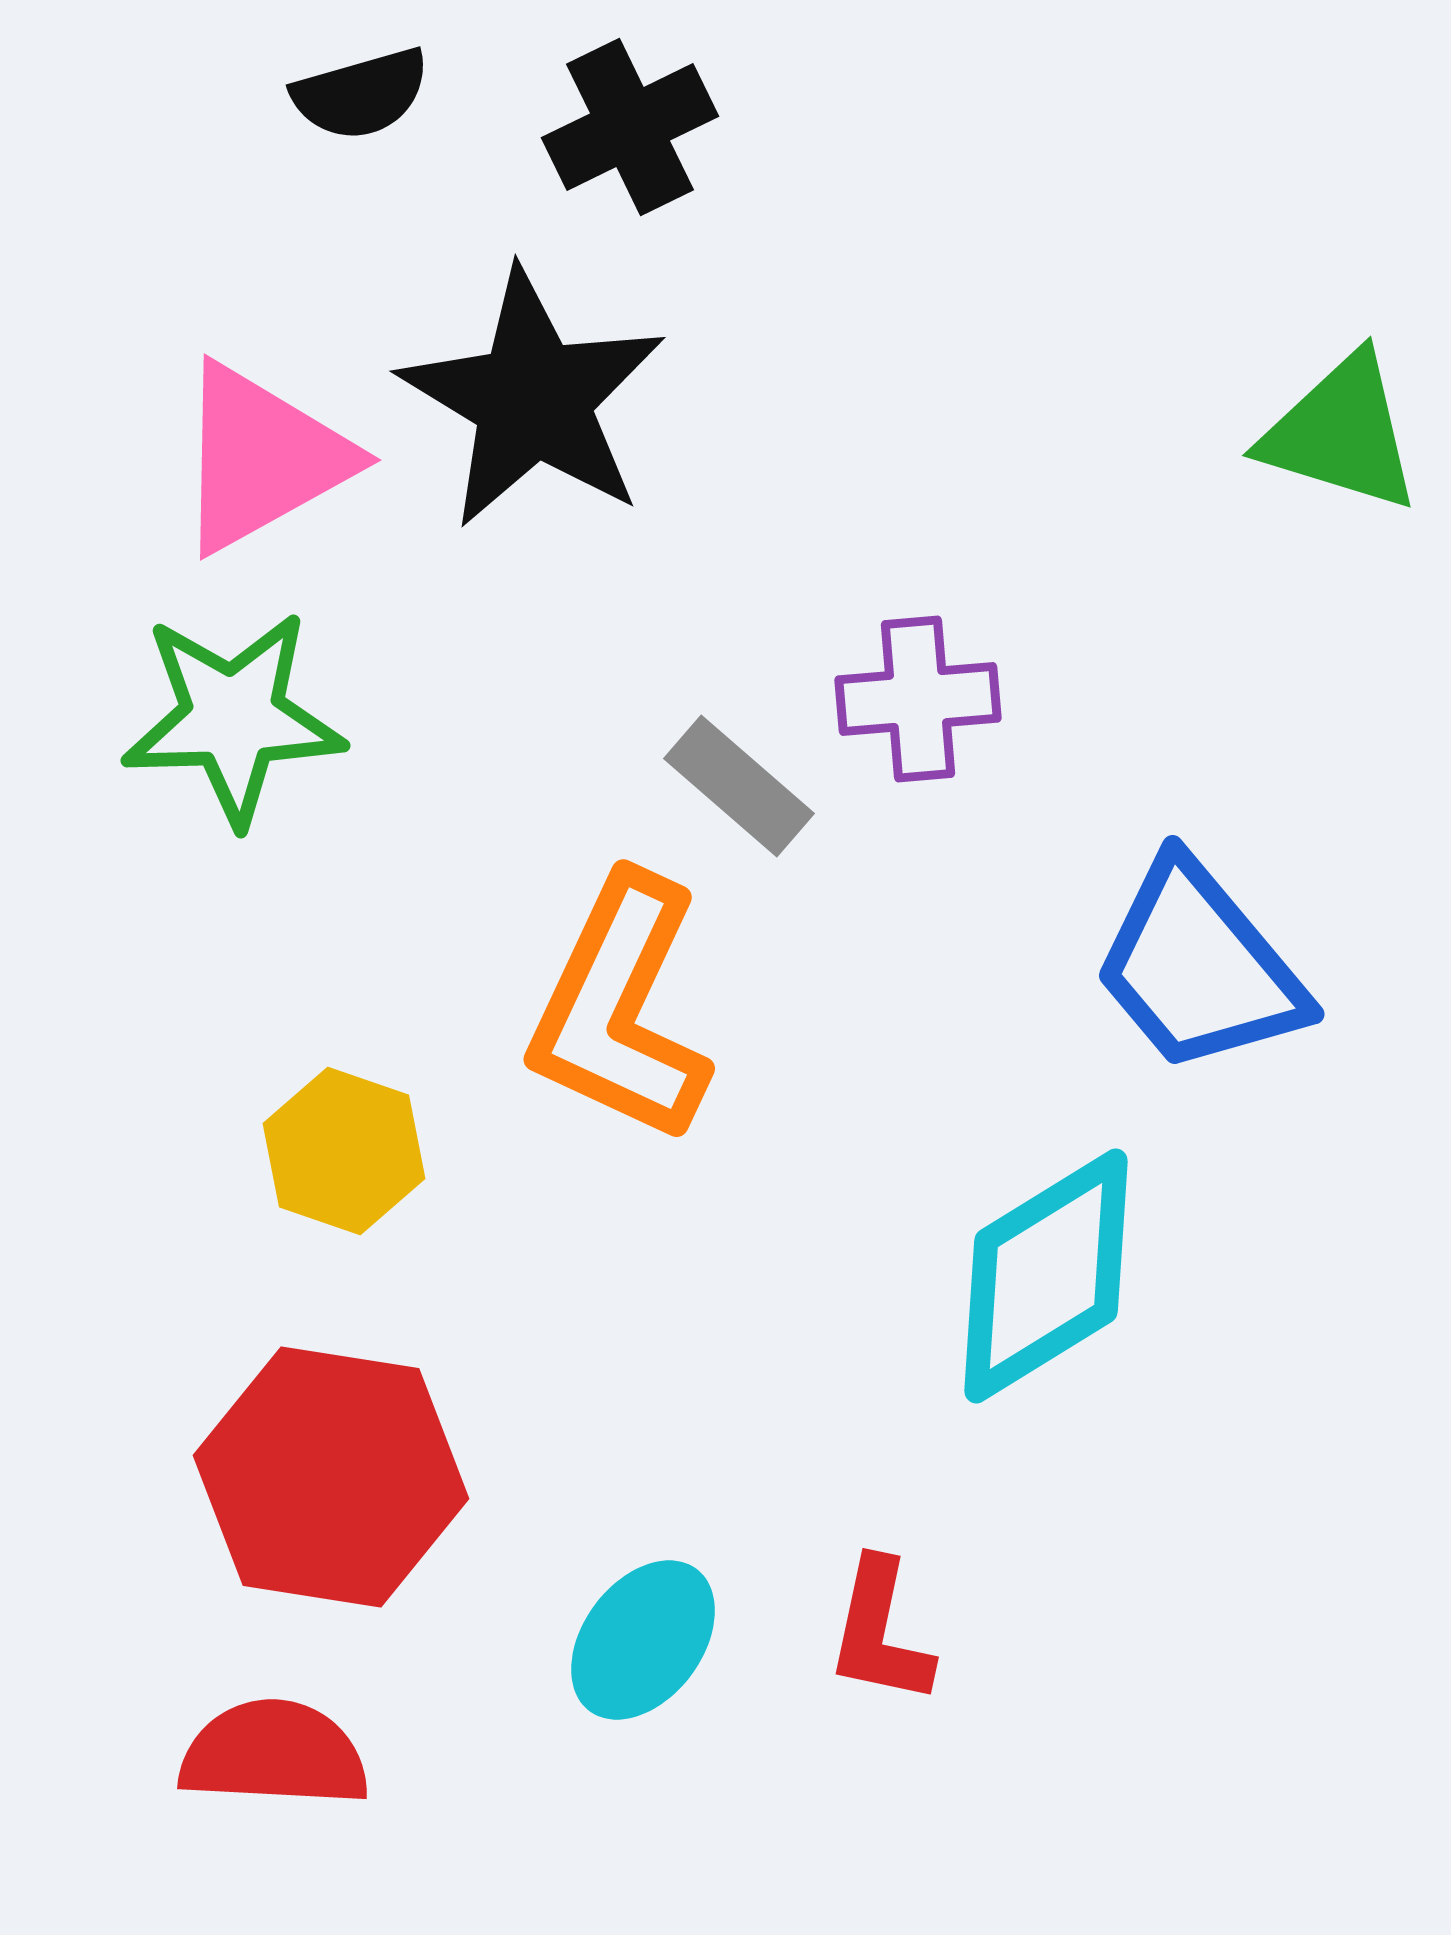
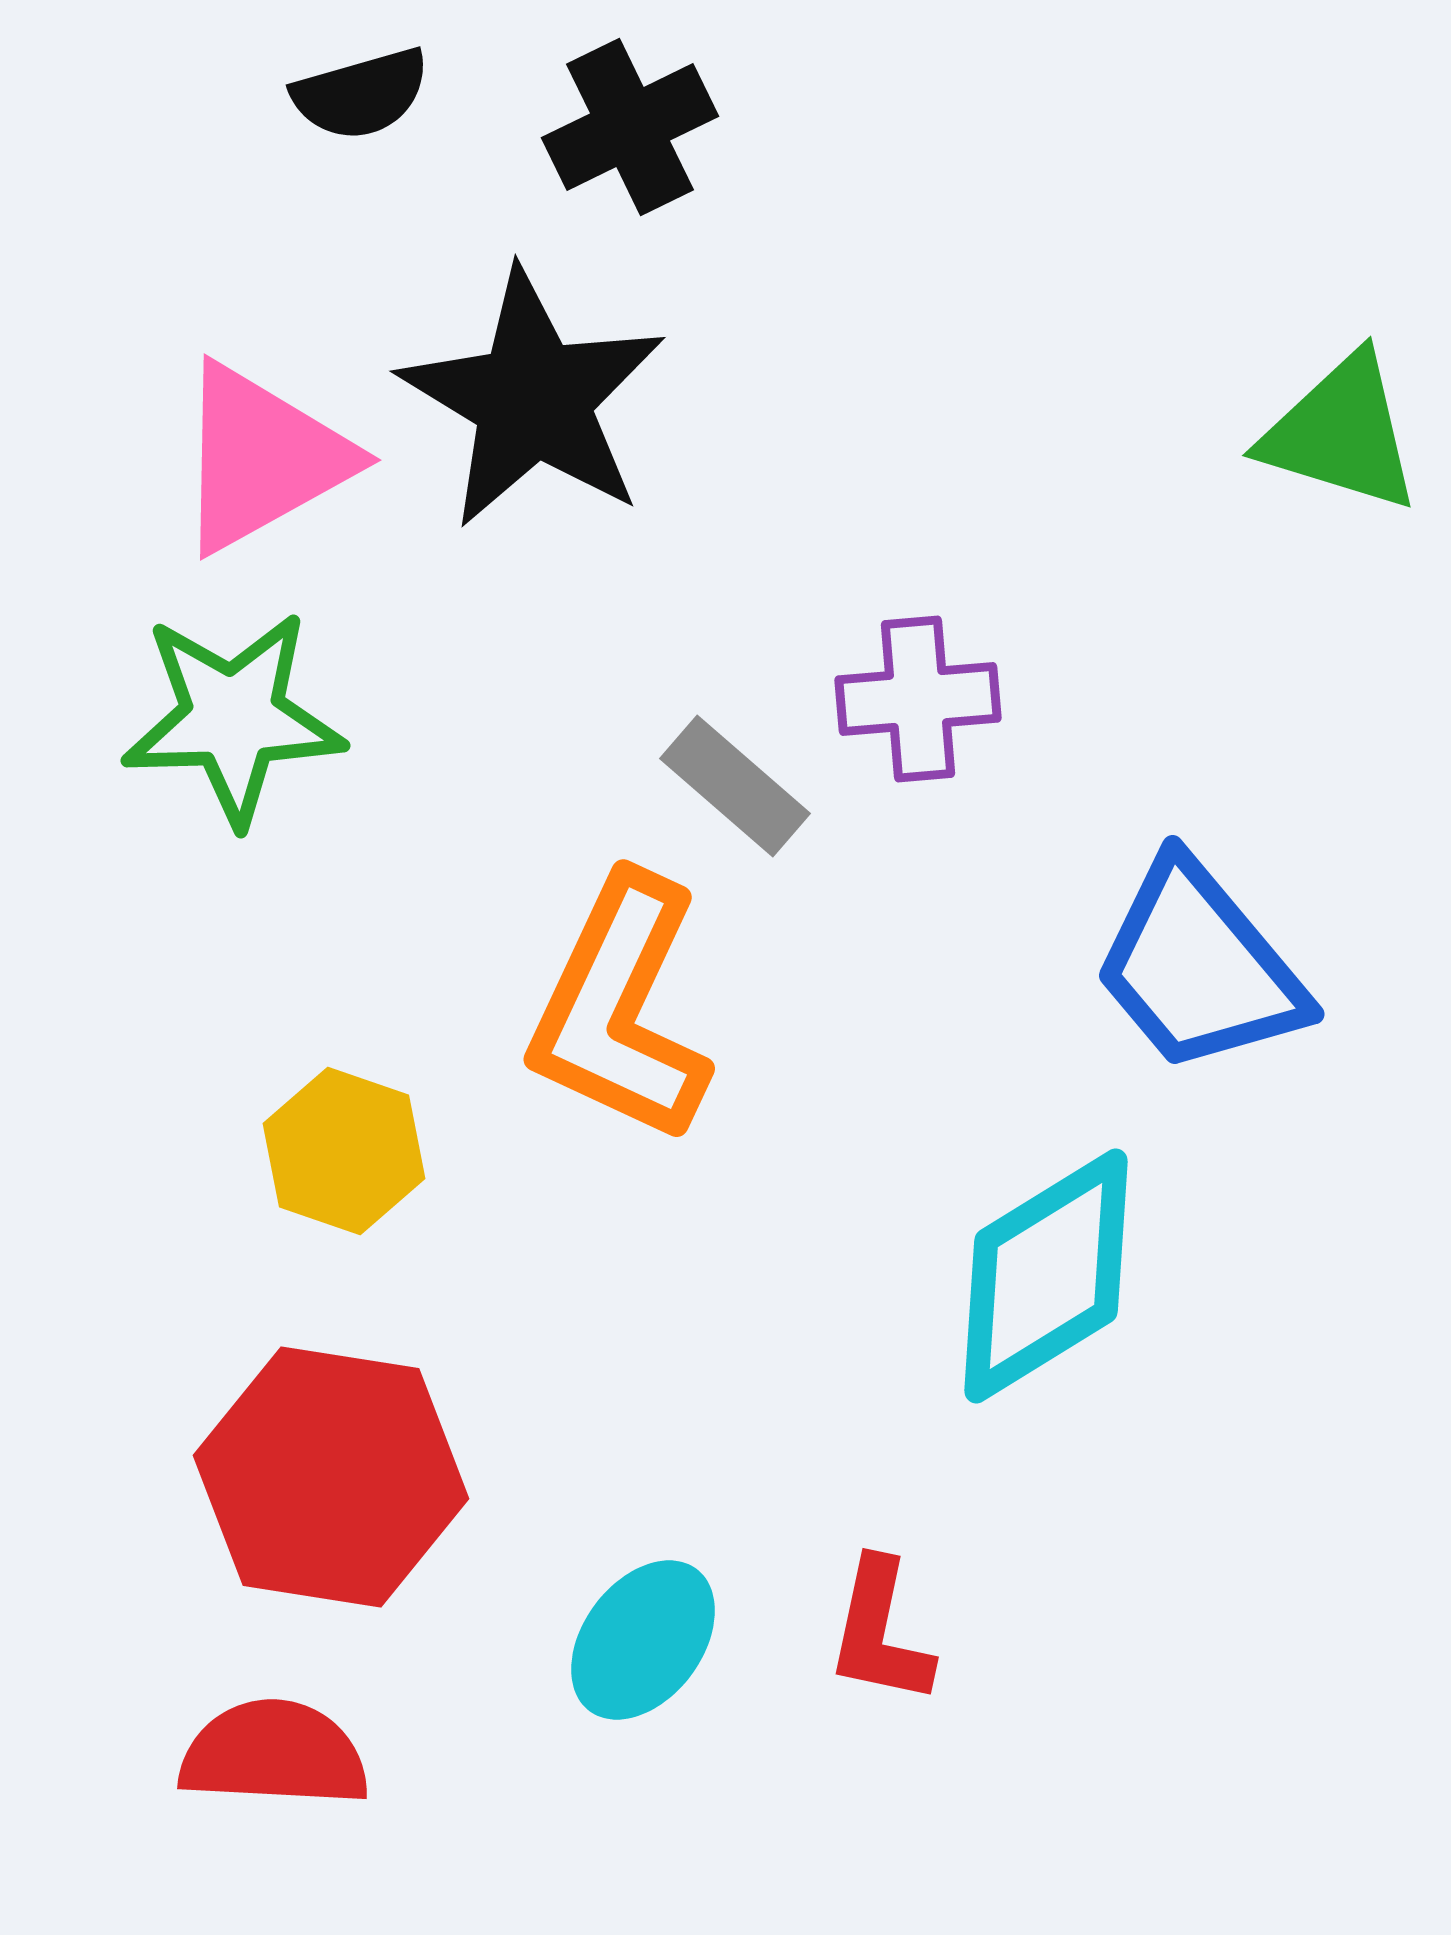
gray rectangle: moved 4 px left
